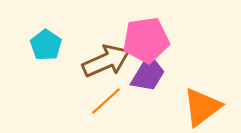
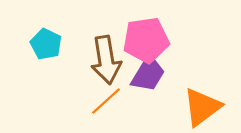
cyan pentagon: moved 1 px up; rotated 8 degrees counterclockwise
brown arrow: moved 1 px up; rotated 105 degrees clockwise
